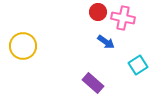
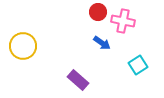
pink cross: moved 3 px down
blue arrow: moved 4 px left, 1 px down
purple rectangle: moved 15 px left, 3 px up
